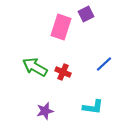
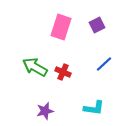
purple square: moved 11 px right, 11 px down
cyan L-shape: moved 1 px right, 1 px down
